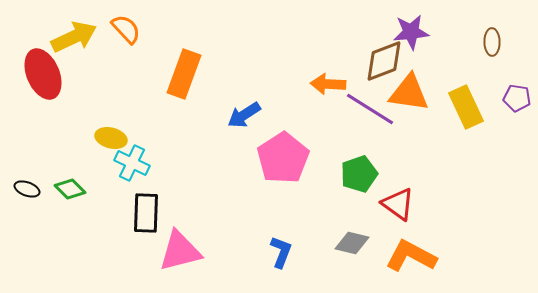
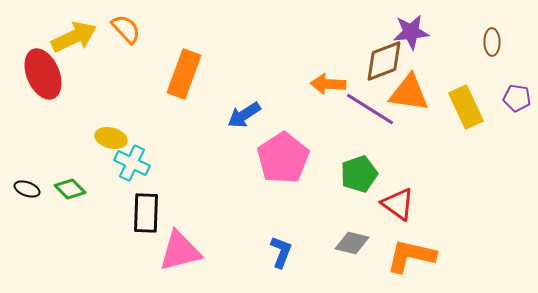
orange L-shape: rotated 15 degrees counterclockwise
